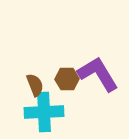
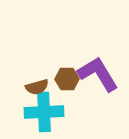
brown semicircle: moved 2 px right, 2 px down; rotated 95 degrees clockwise
